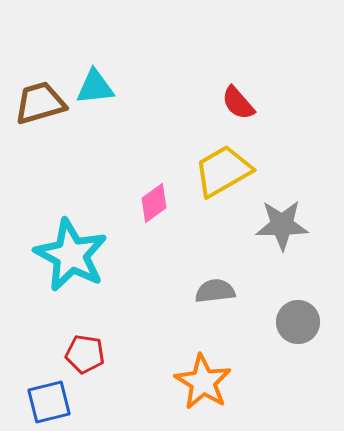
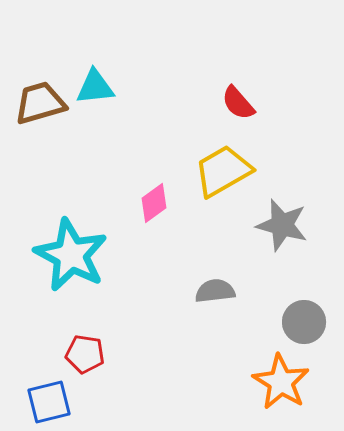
gray star: rotated 16 degrees clockwise
gray circle: moved 6 px right
orange star: moved 78 px right
